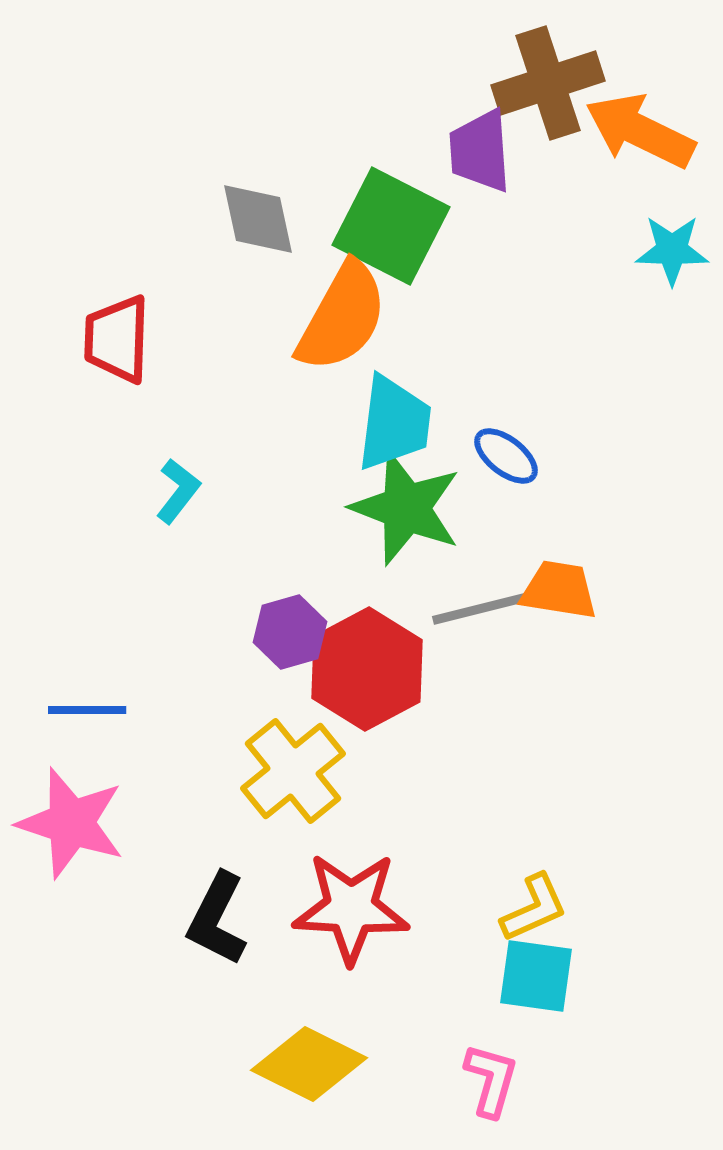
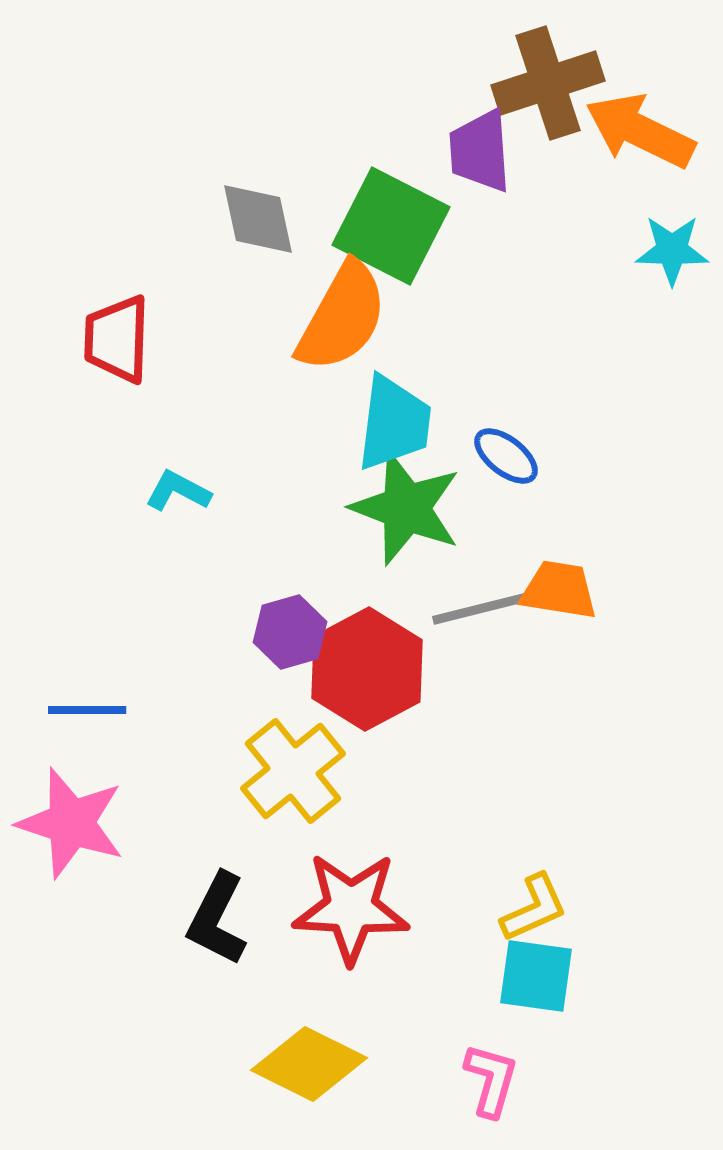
cyan L-shape: rotated 100 degrees counterclockwise
